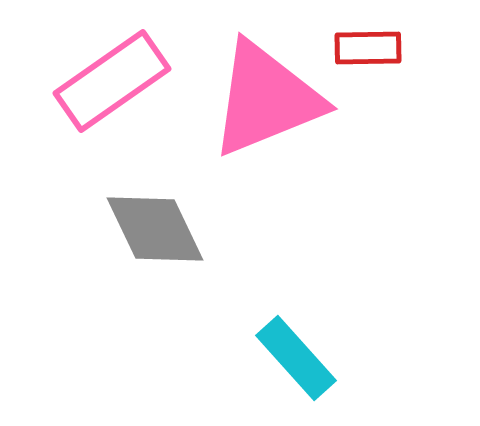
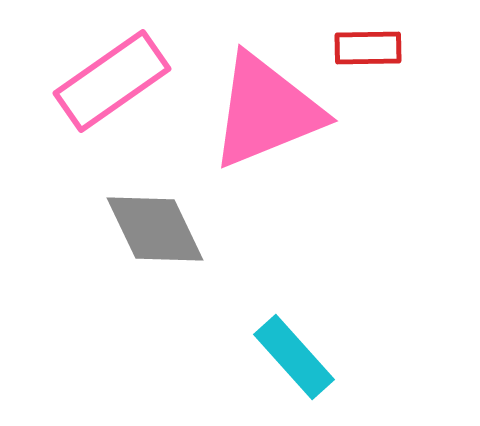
pink triangle: moved 12 px down
cyan rectangle: moved 2 px left, 1 px up
